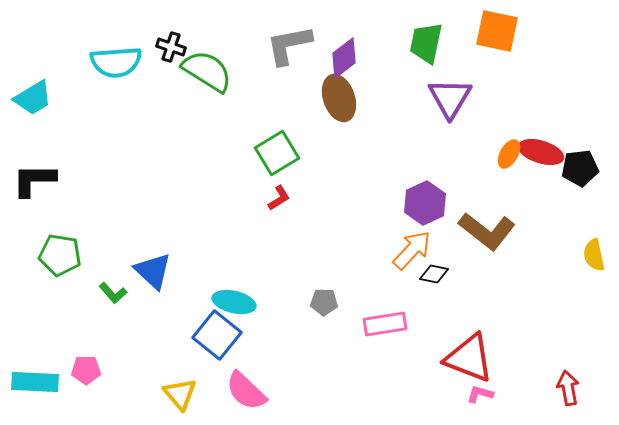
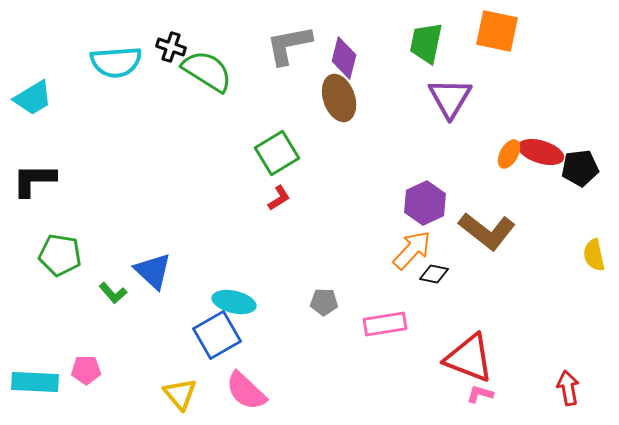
purple diamond: rotated 39 degrees counterclockwise
blue square: rotated 21 degrees clockwise
